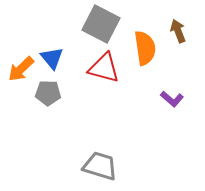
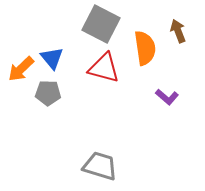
purple L-shape: moved 5 px left, 2 px up
